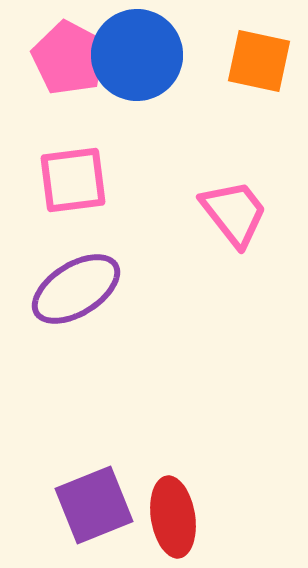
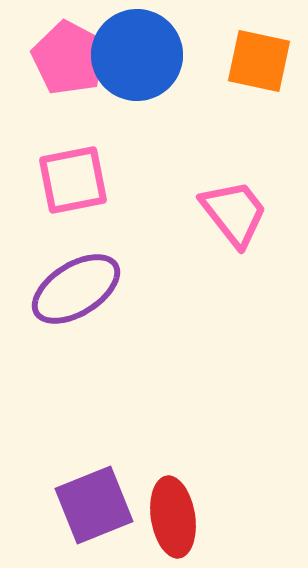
pink square: rotated 4 degrees counterclockwise
